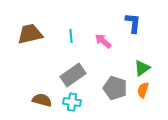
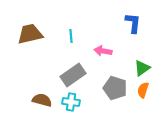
pink arrow: moved 10 px down; rotated 30 degrees counterclockwise
cyan cross: moved 1 px left
